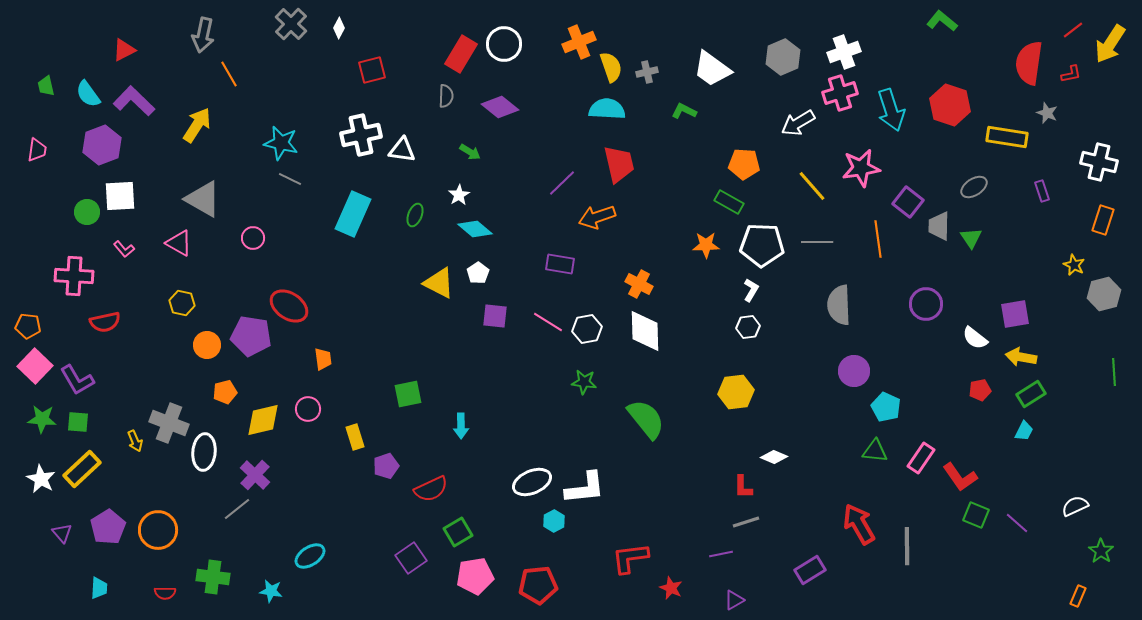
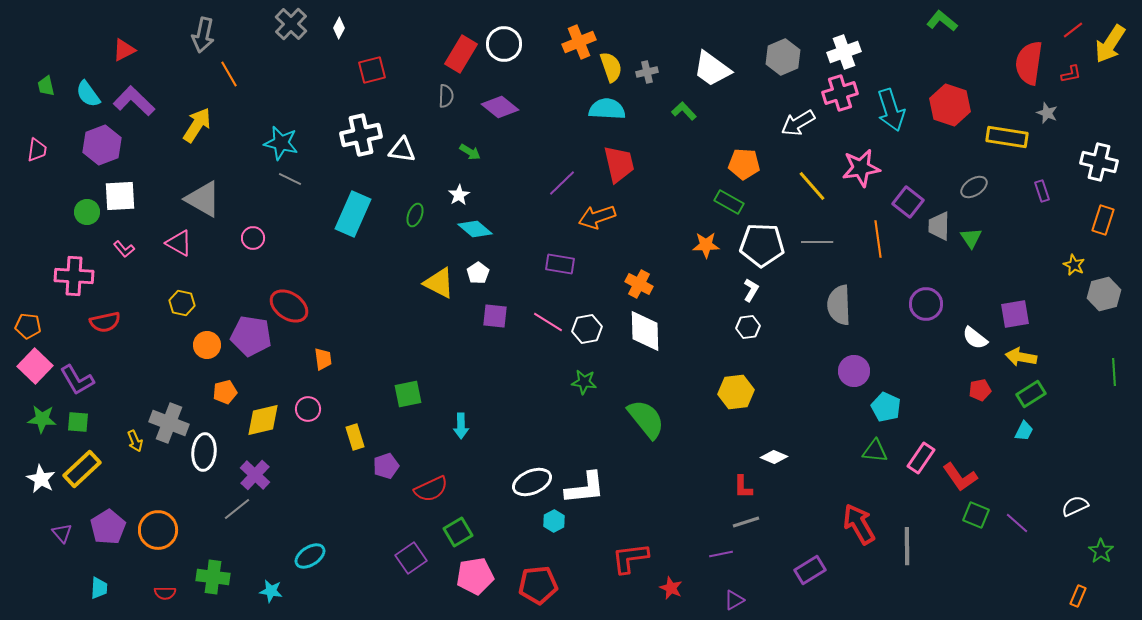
green L-shape at (684, 111): rotated 20 degrees clockwise
